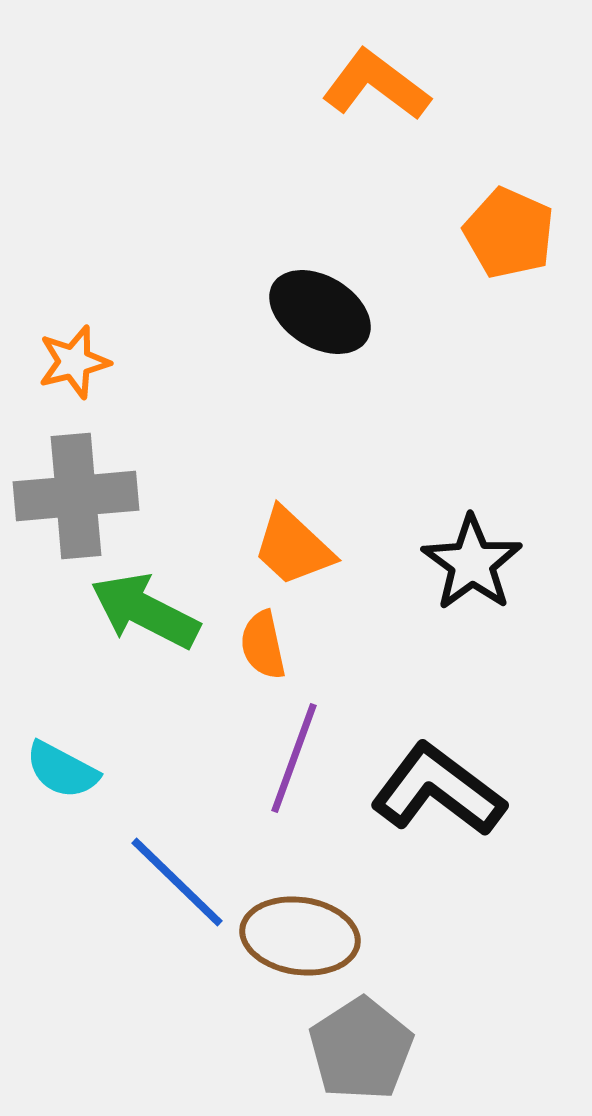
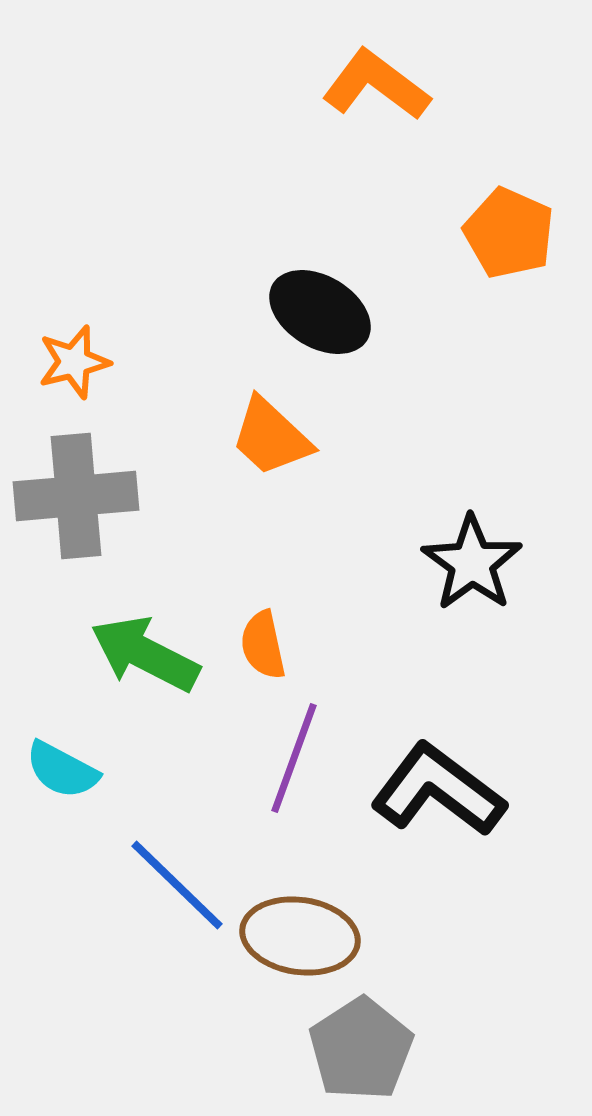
orange trapezoid: moved 22 px left, 110 px up
green arrow: moved 43 px down
blue line: moved 3 px down
